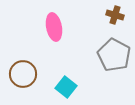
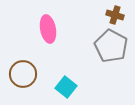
pink ellipse: moved 6 px left, 2 px down
gray pentagon: moved 3 px left, 9 px up
